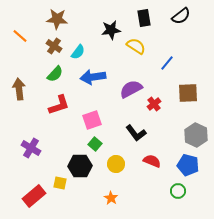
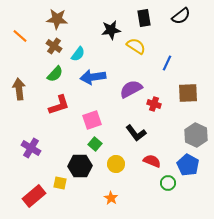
cyan semicircle: moved 2 px down
blue line: rotated 14 degrees counterclockwise
red cross: rotated 32 degrees counterclockwise
blue pentagon: rotated 15 degrees clockwise
green circle: moved 10 px left, 8 px up
